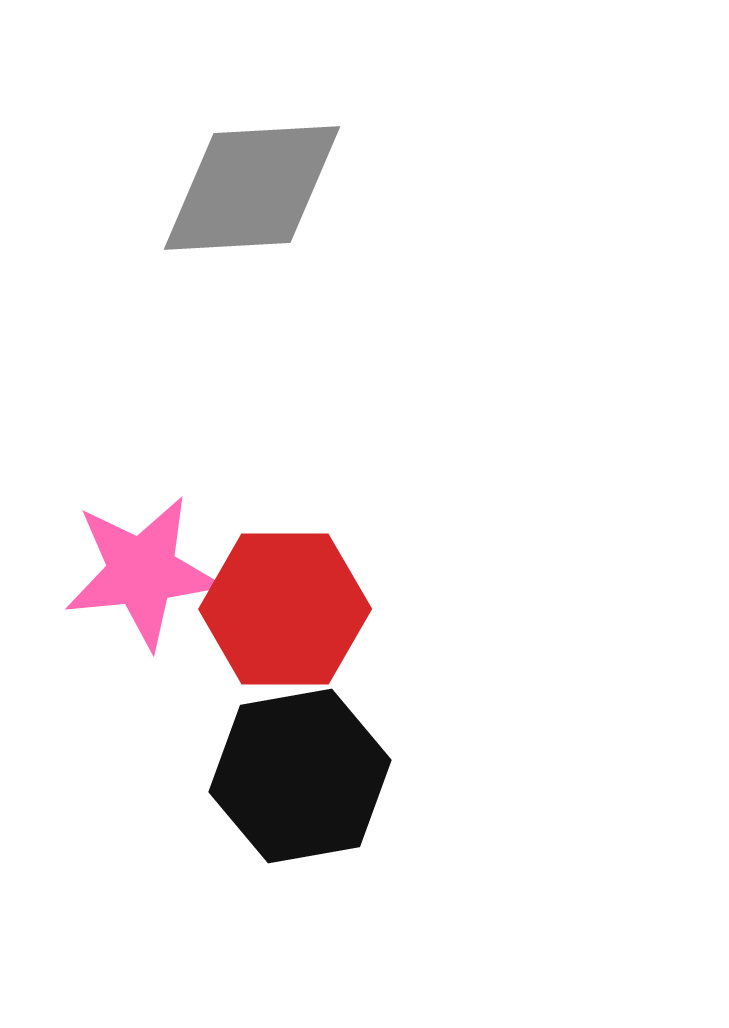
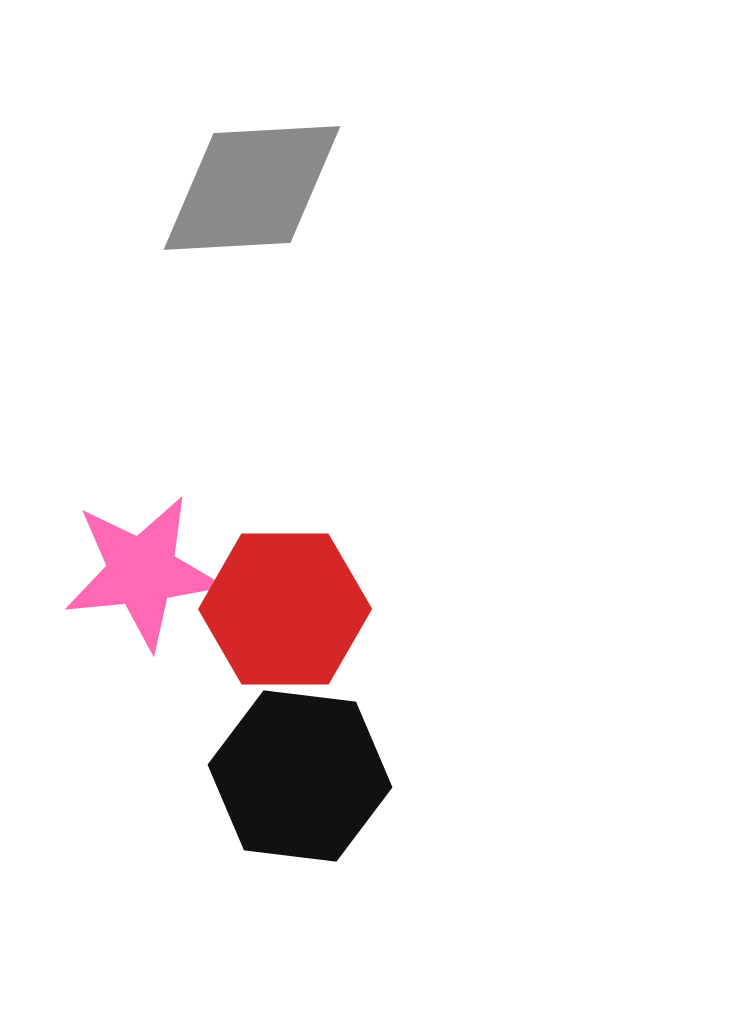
black hexagon: rotated 17 degrees clockwise
